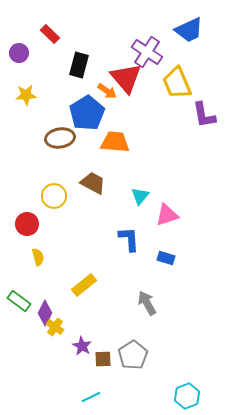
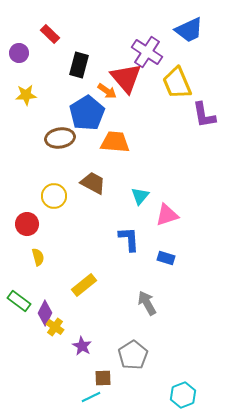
brown square: moved 19 px down
cyan hexagon: moved 4 px left, 1 px up
